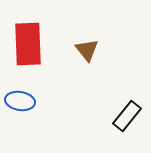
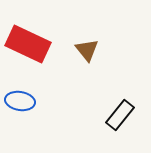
red rectangle: rotated 63 degrees counterclockwise
black rectangle: moved 7 px left, 1 px up
